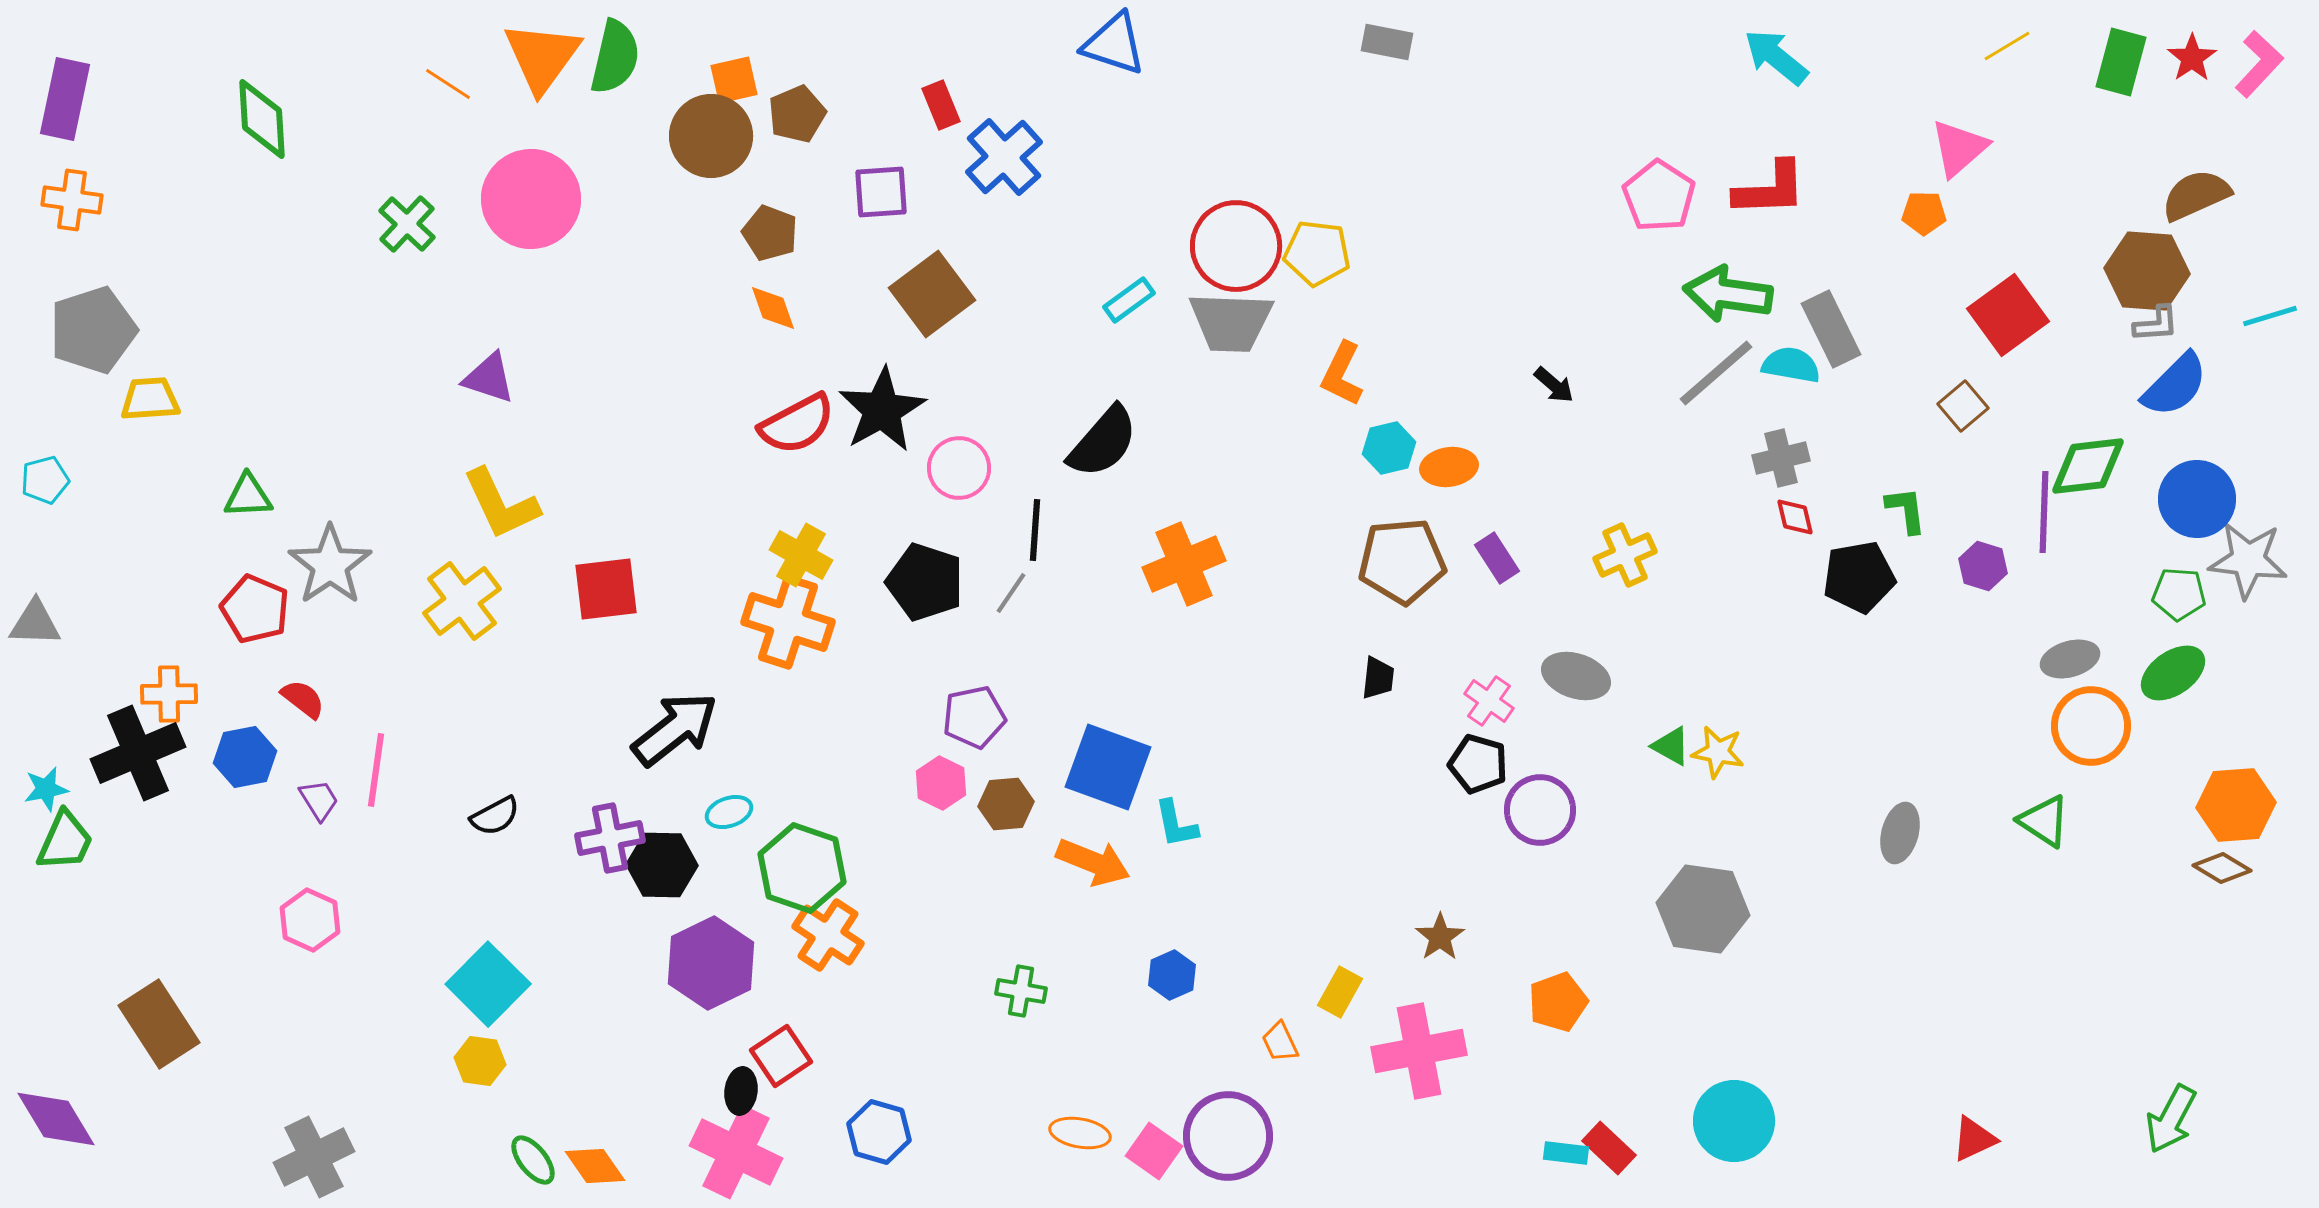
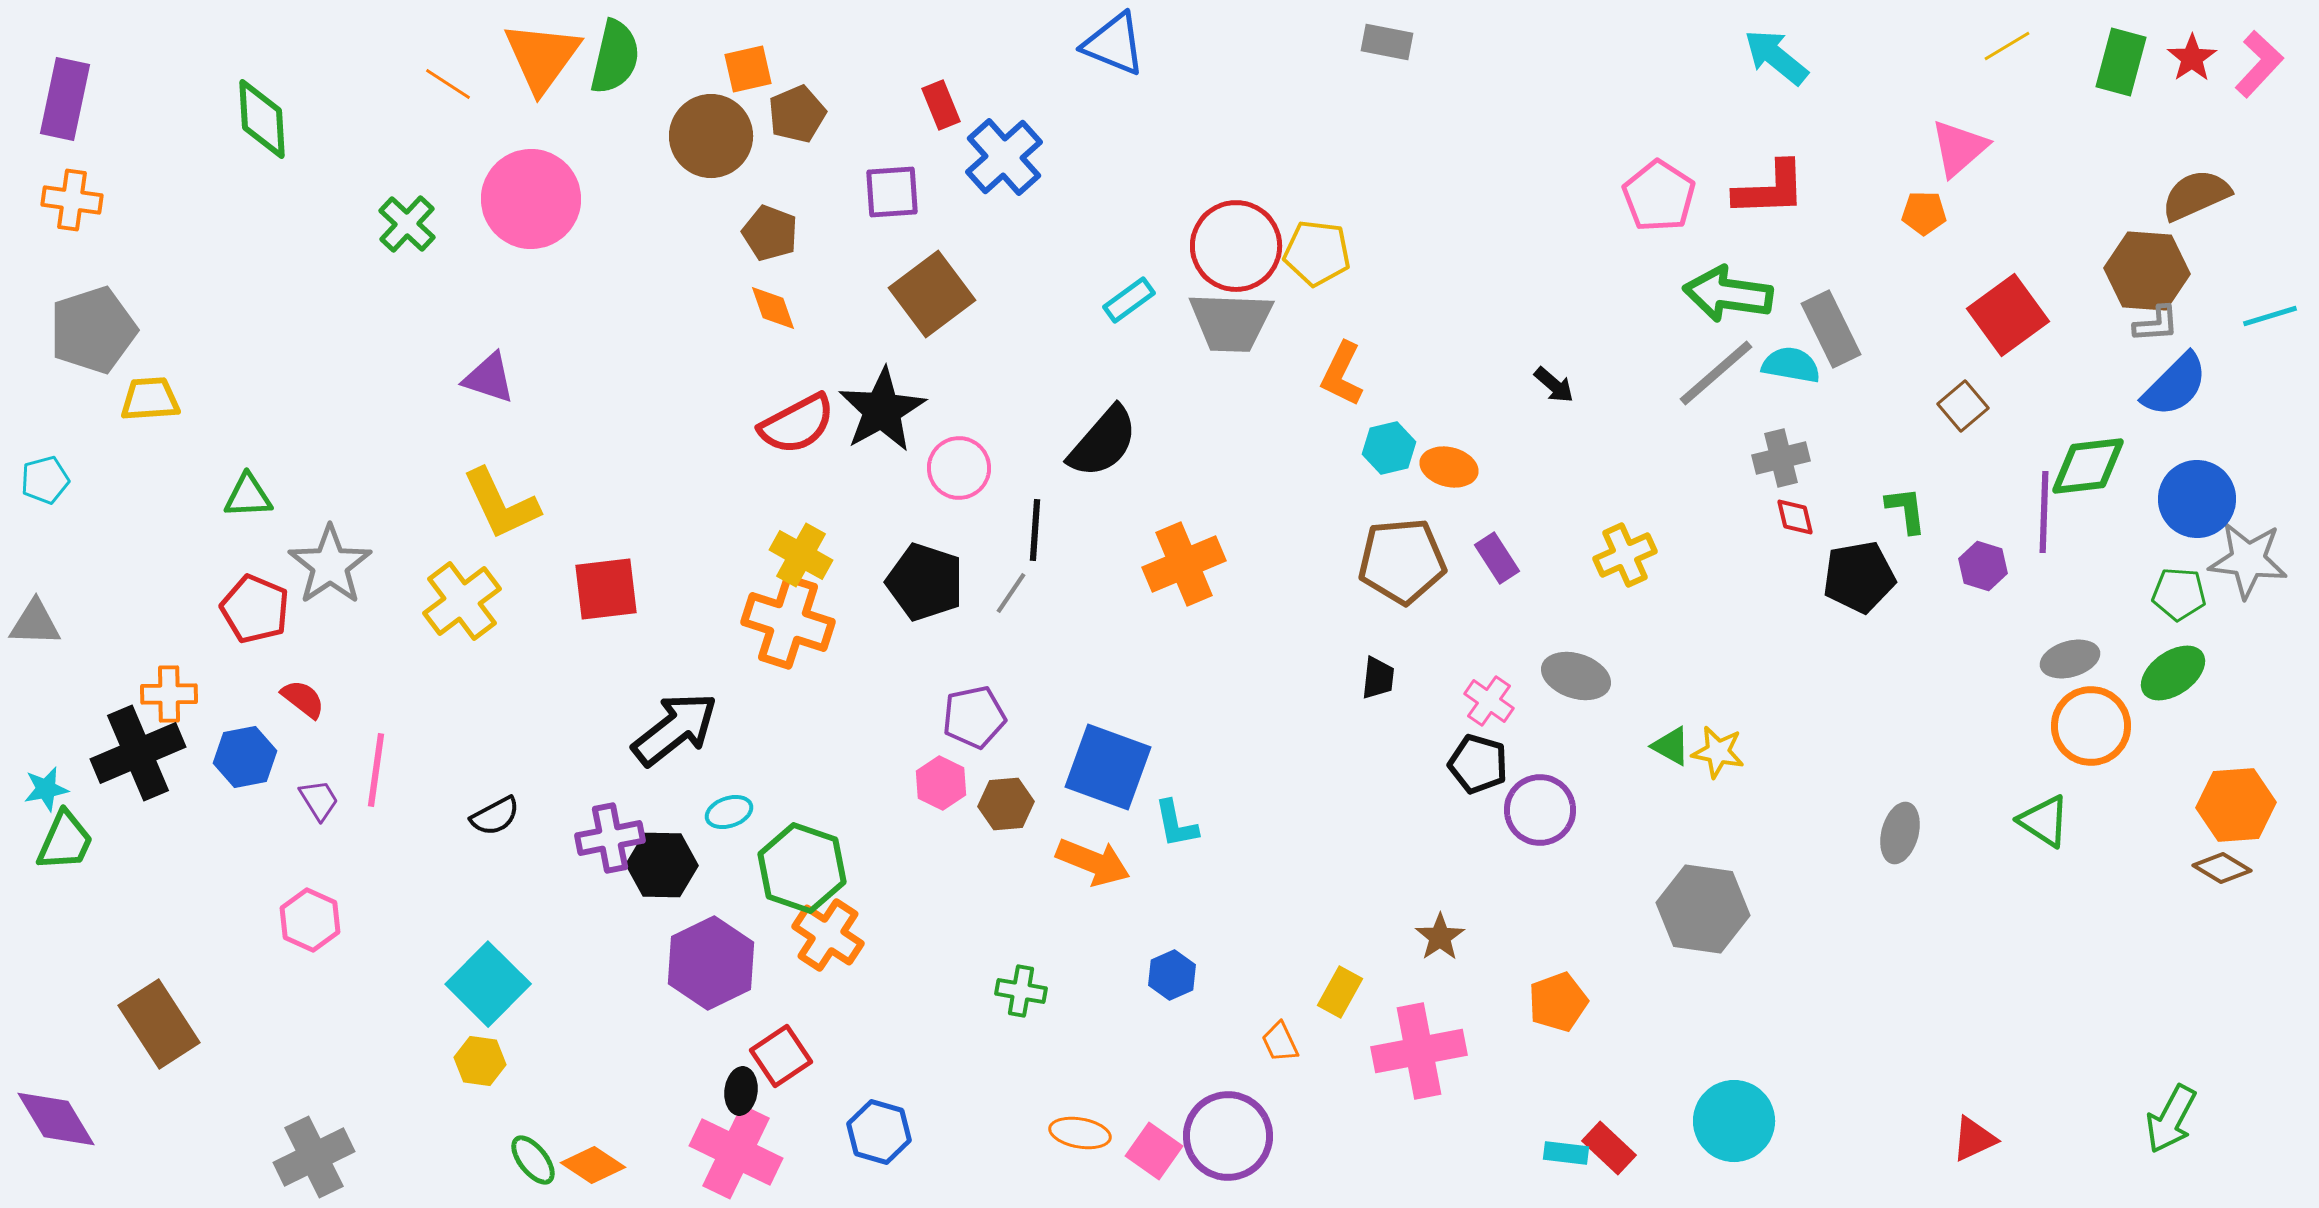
blue triangle at (1114, 44): rotated 4 degrees clockwise
orange square at (734, 80): moved 14 px right, 11 px up
purple square at (881, 192): moved 11 px right
orange ellipse at (1449, 467): rotated 22 degrees clockwise
orange diamond at (595, 1166): moved 2 px left, 1 px up; rotated 22 degrees counterclockwise
